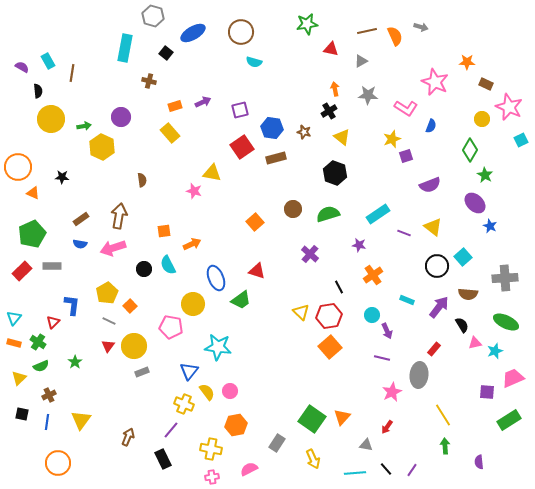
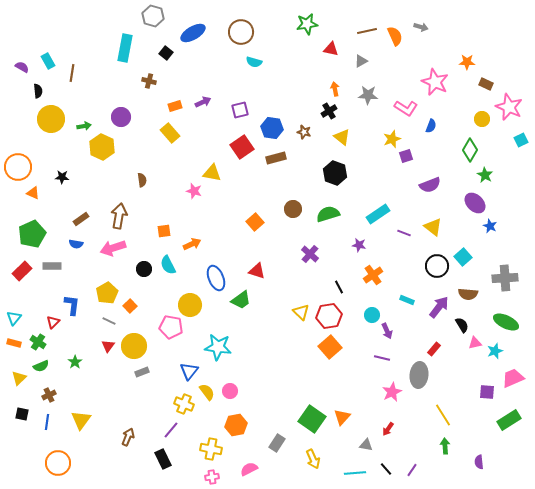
blue semicircle at (80, 244): moved 4 px left
yellow circle at (193, 304): moved 3 px left, 1 px down
red arrow at (387, 427): moved 1 px right, 2 px down
